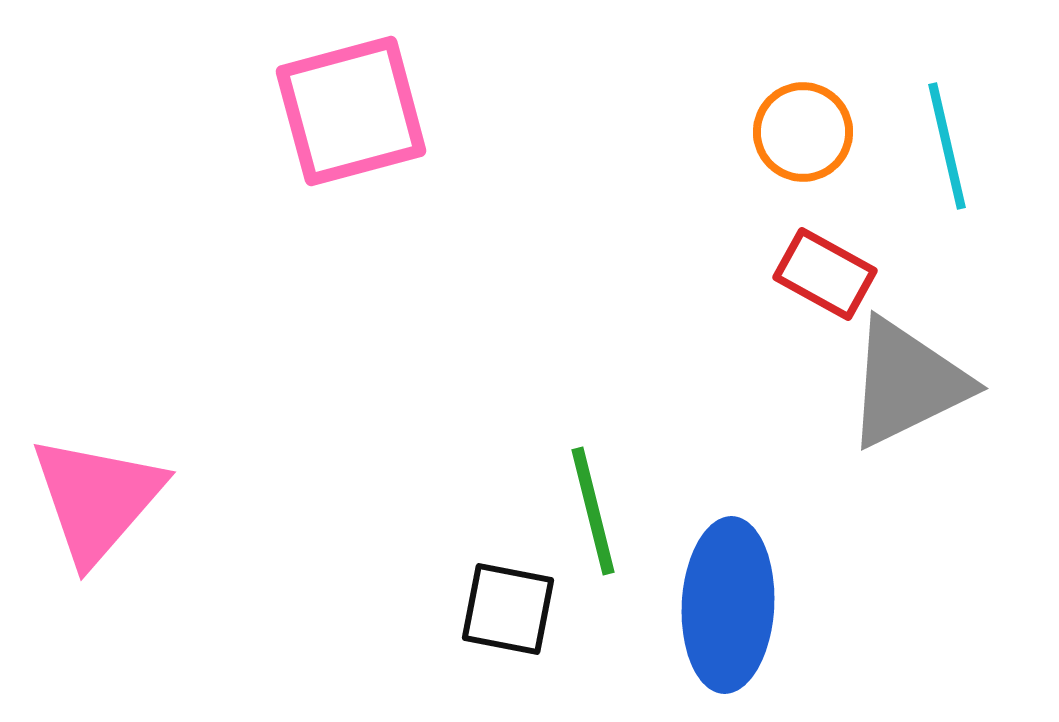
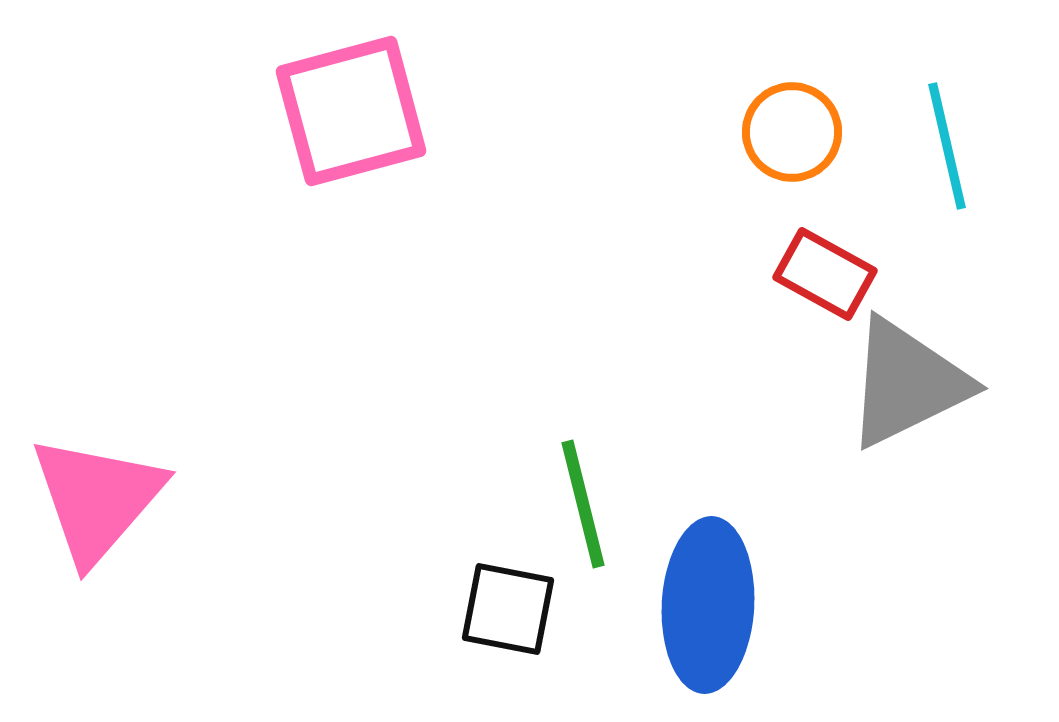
orange circle: moved 11 px left
green line: moved 10 px left, 7 px up
blue ellipse: moved 20 px left
